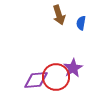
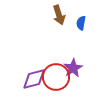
purple diamond: moved 2 px left, 1 px up; rotated 10 degrees counterclockwise
